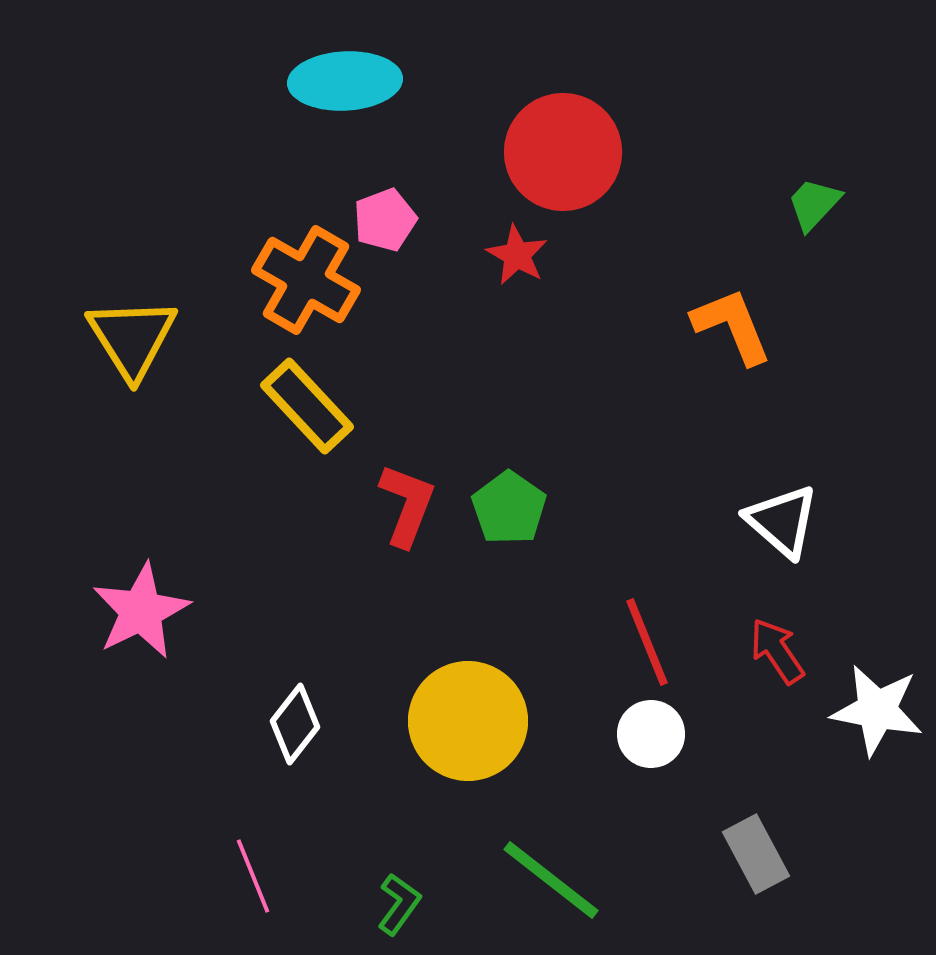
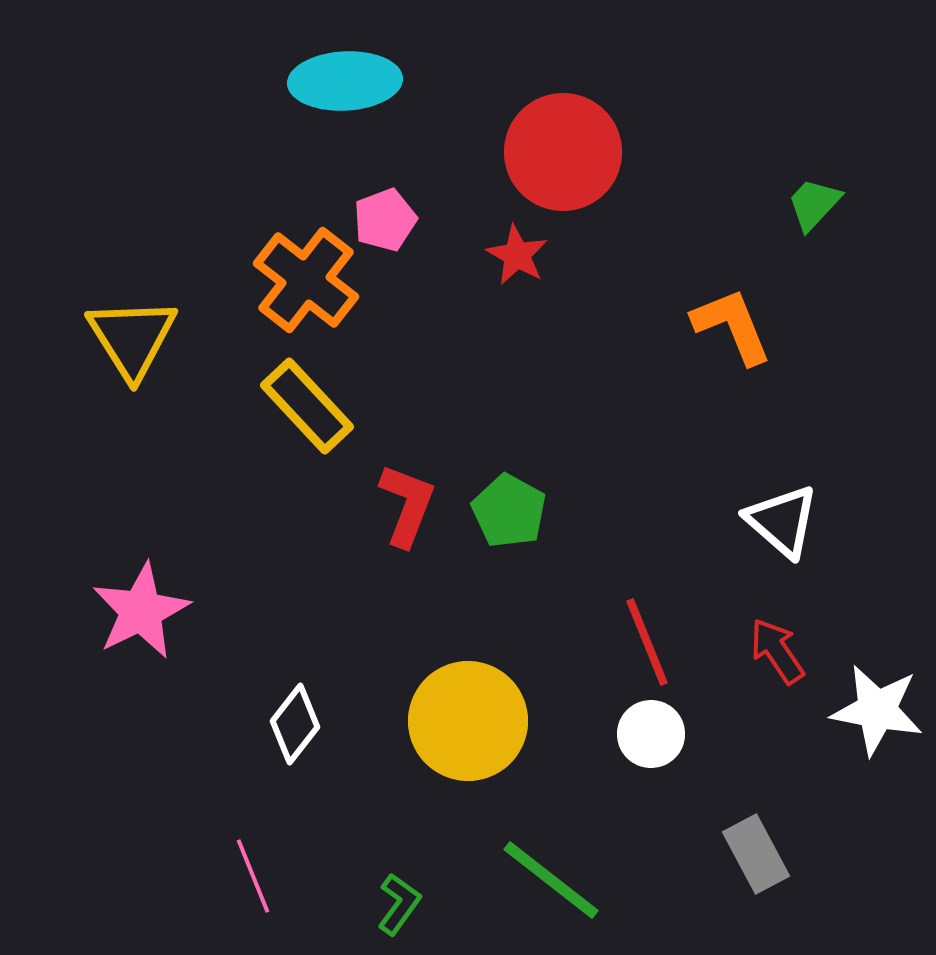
orange cross: rotated 8 degrees clockwise
green pentagon: moved 3 px down; rotated 6 degrees counterclockwise
